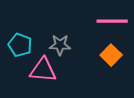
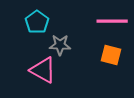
cyan pentagon: moved 17 px right, 23 px up; rotated 15 degrees clockwise
orange square: rotated 30 degrees counterclockwise
pink triangle: rotated 24 degrees clockwise
